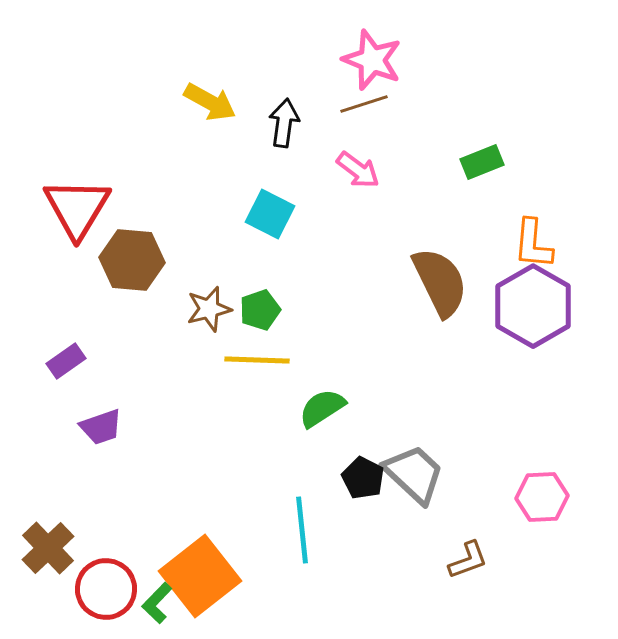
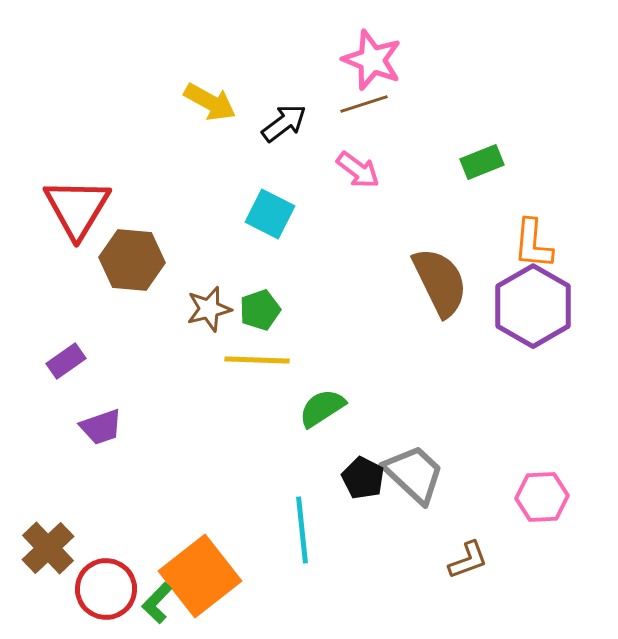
black arrow: rotated 45 degrees clockwise
